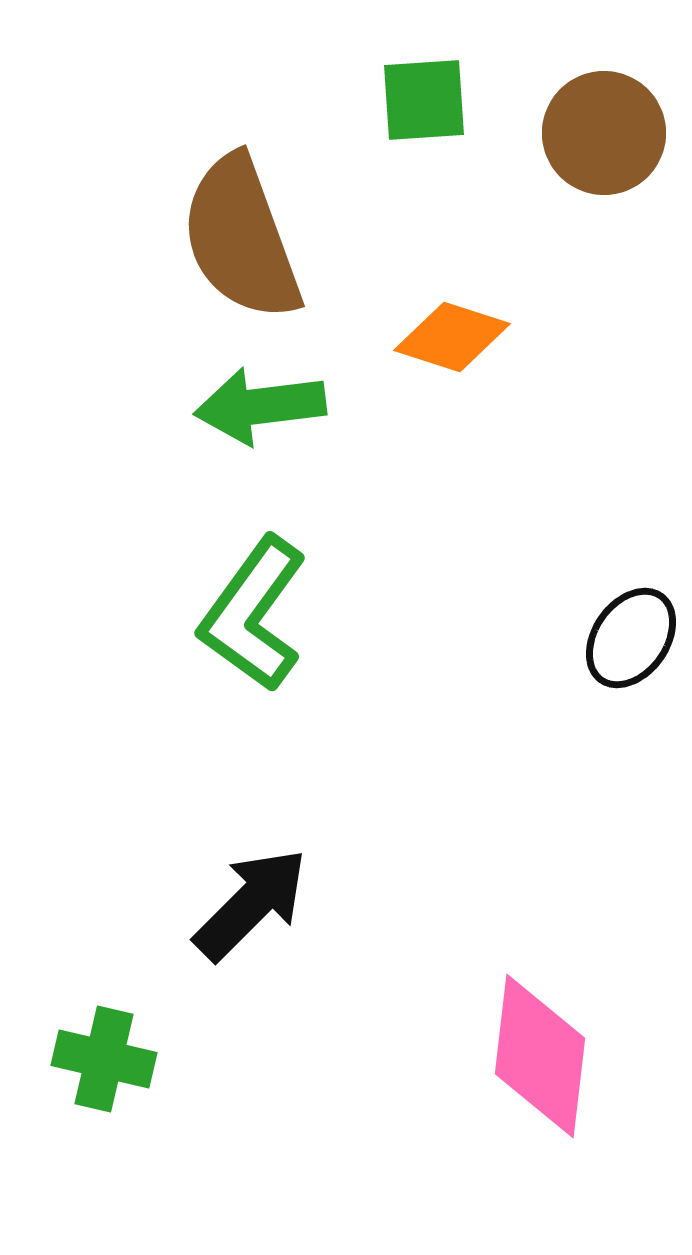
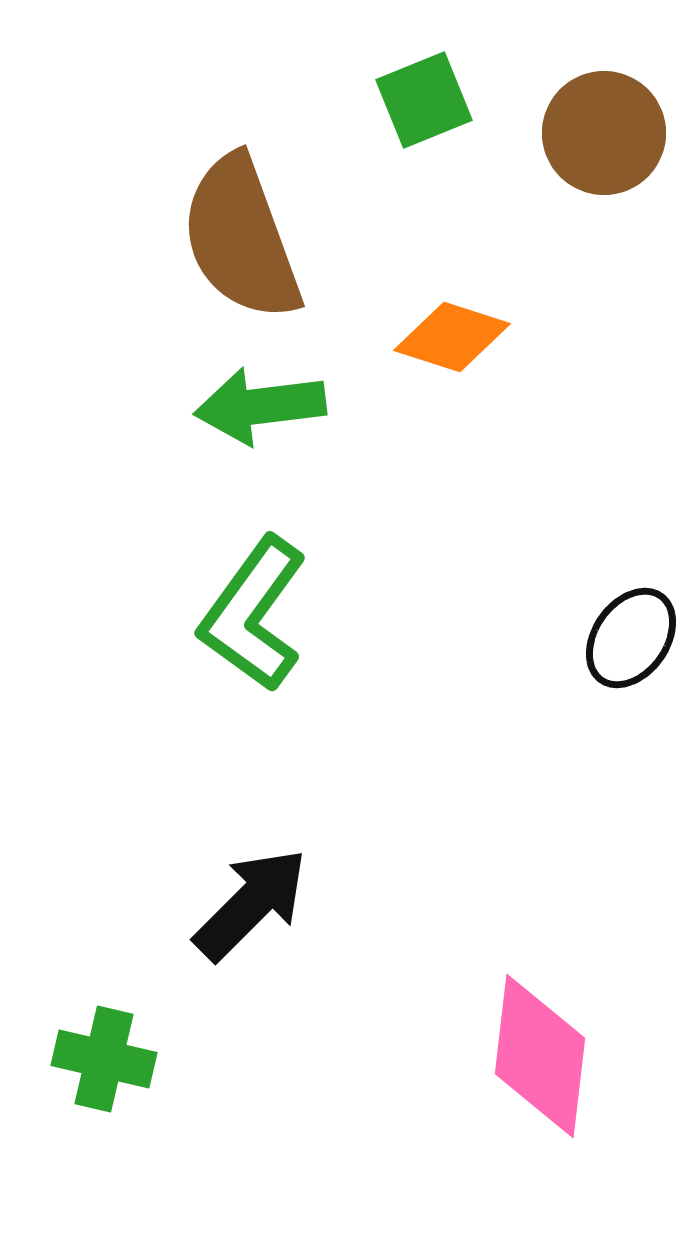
green square: rotated 18 degrees counterclockwise
